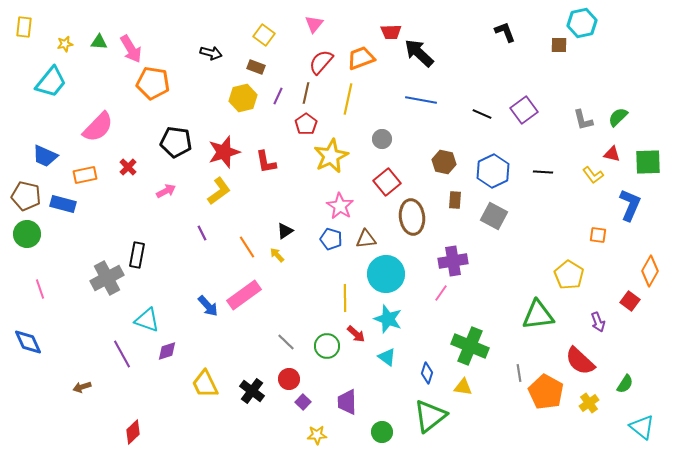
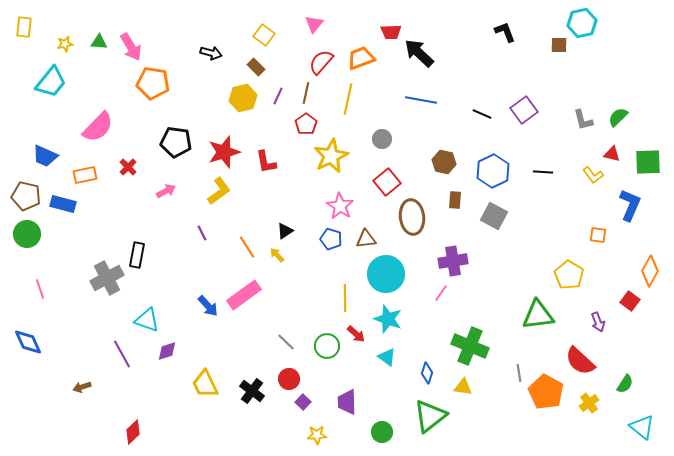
pink arrow at (131, 49): moved 2 px up
brown rectangle at (256, 67): rotated 24 degrees clockwise
